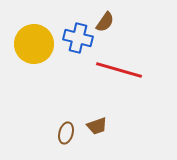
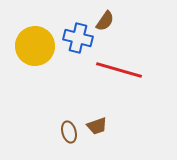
brown semicircle: moved 1 px up
yellow circle: moved 1 px right, 2 px down
brown ellipse: moved 3 px right, 1 px up; rotated 30 degrees counterclockwise
